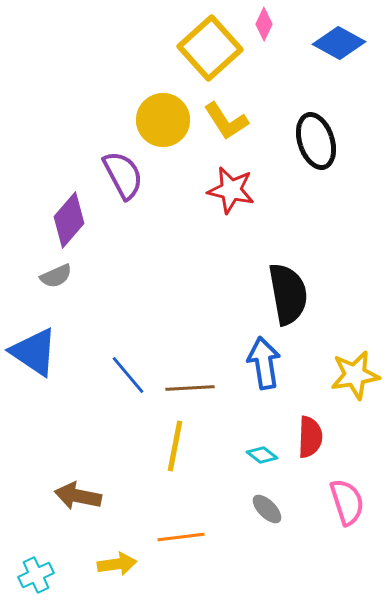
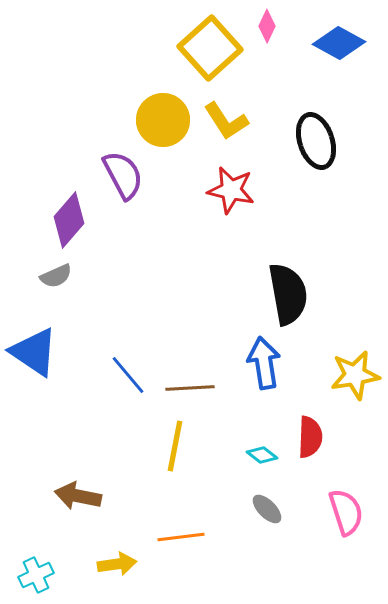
pink diamond: moved 3 px right, 2 px down
pink semicircle: moved 1 px left, 10 px down
